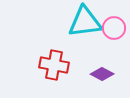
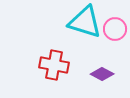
cyan triangle: rotated 24 degrees clockwise
pink circle: moved 1 px right, 1 px down
